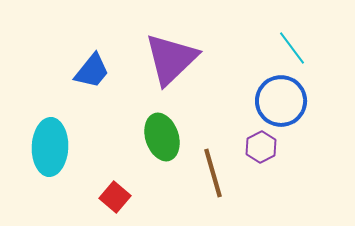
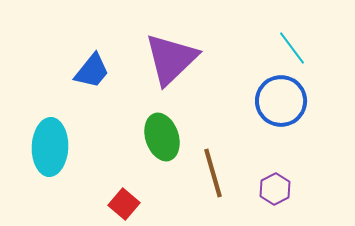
purple hexagon: moved 14 px right, 42 px down
red square: moved 9 px right, 7 px down
